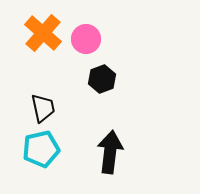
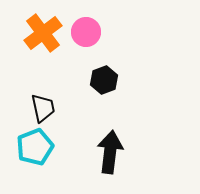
orange cross: rotated 12 degrees clockwise
pink circle: moved 7 px up
black hexagon: moved 2 px right, 1 px down
cyan pentagon: moved 6 px left, 2 px up; rotated 9 degrees counterclockwise
